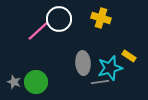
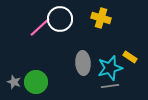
white circle: moved 1 px right
pink line: moved 2 px right, 4 px up
yellow rectangle: moved 1 px right, 1 px down
gray line: moved 10 px right, 4 px down
